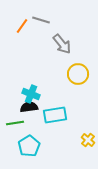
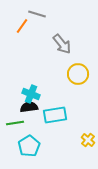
gray line: moved 4 px left, 6 px up
